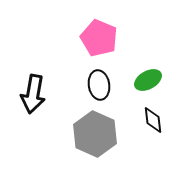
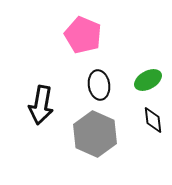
pink pentagon: moved 16 px left, 3 px up
black arrow: moved 8 px right, 11 px down
